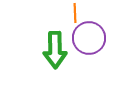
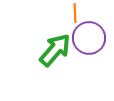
green arrow: rotated 138 degrees counterclockwise
